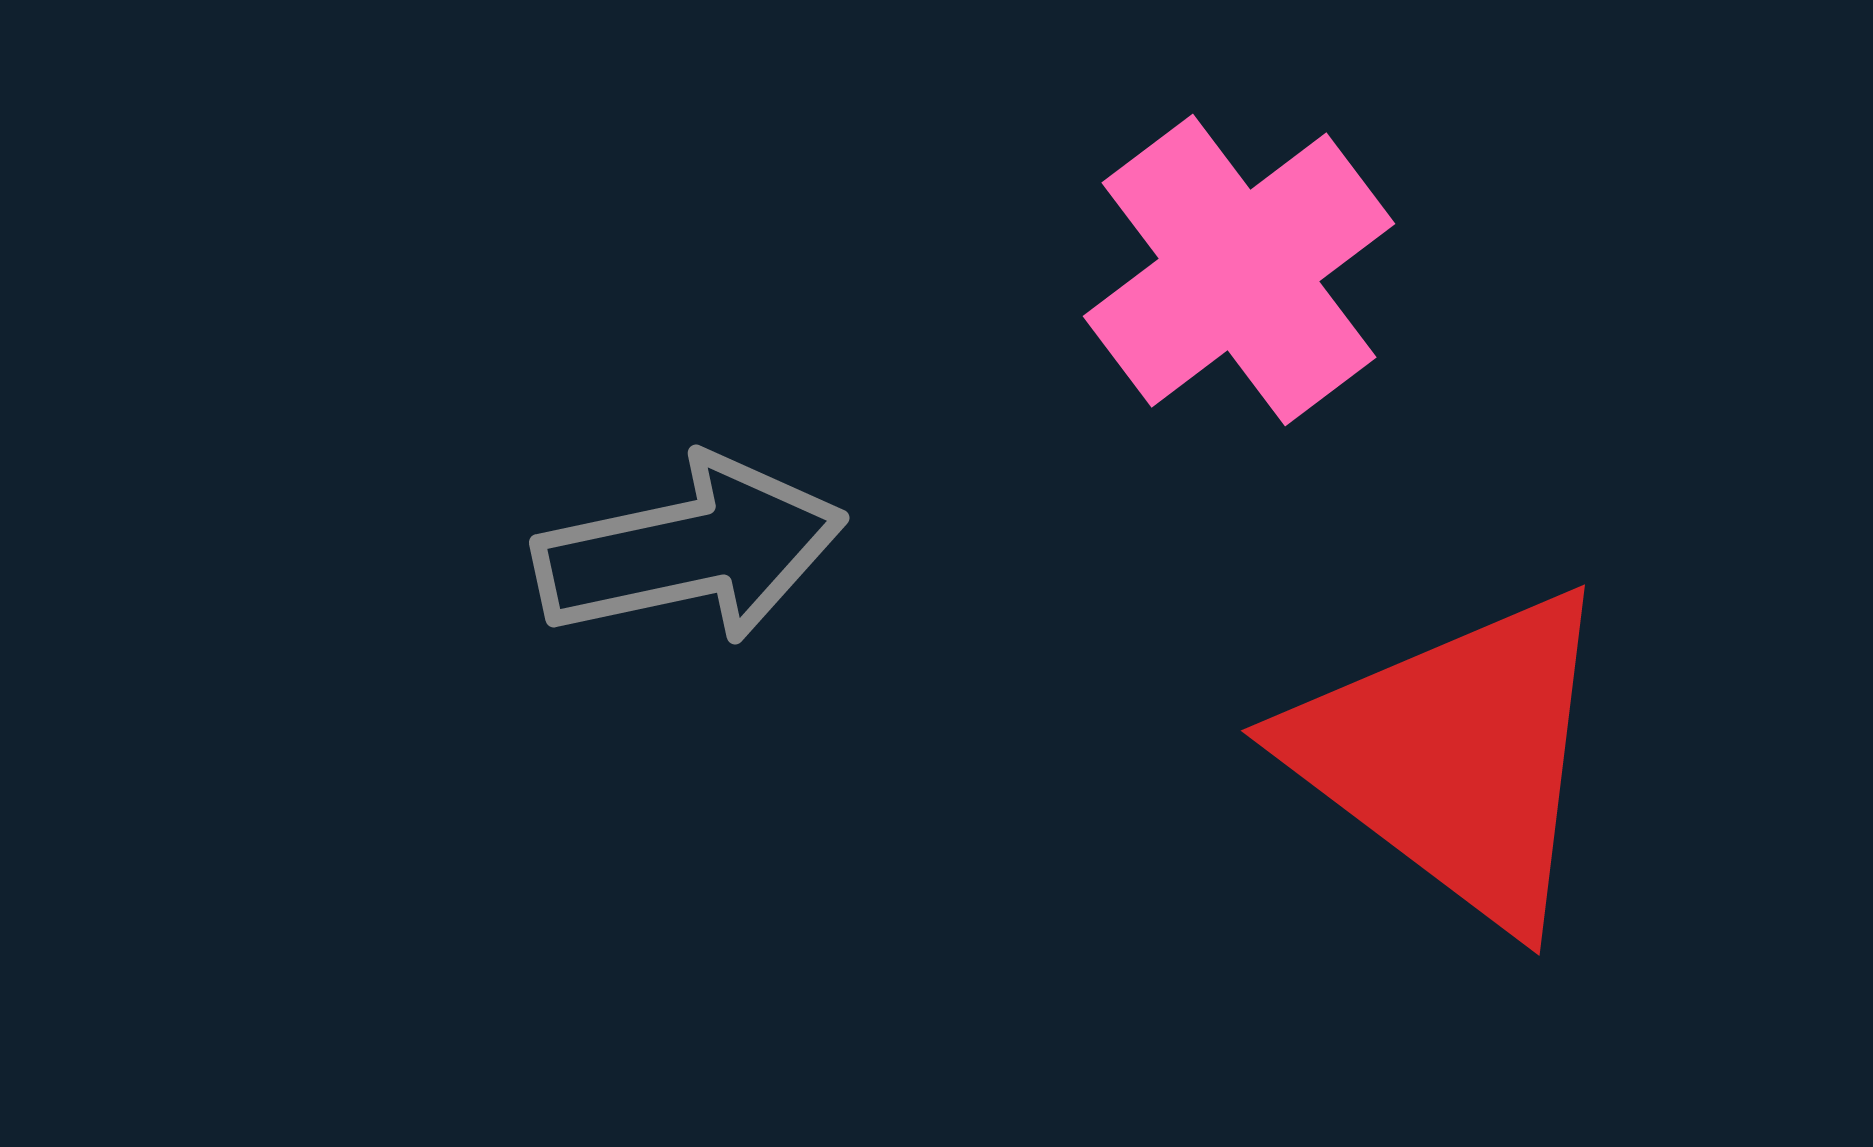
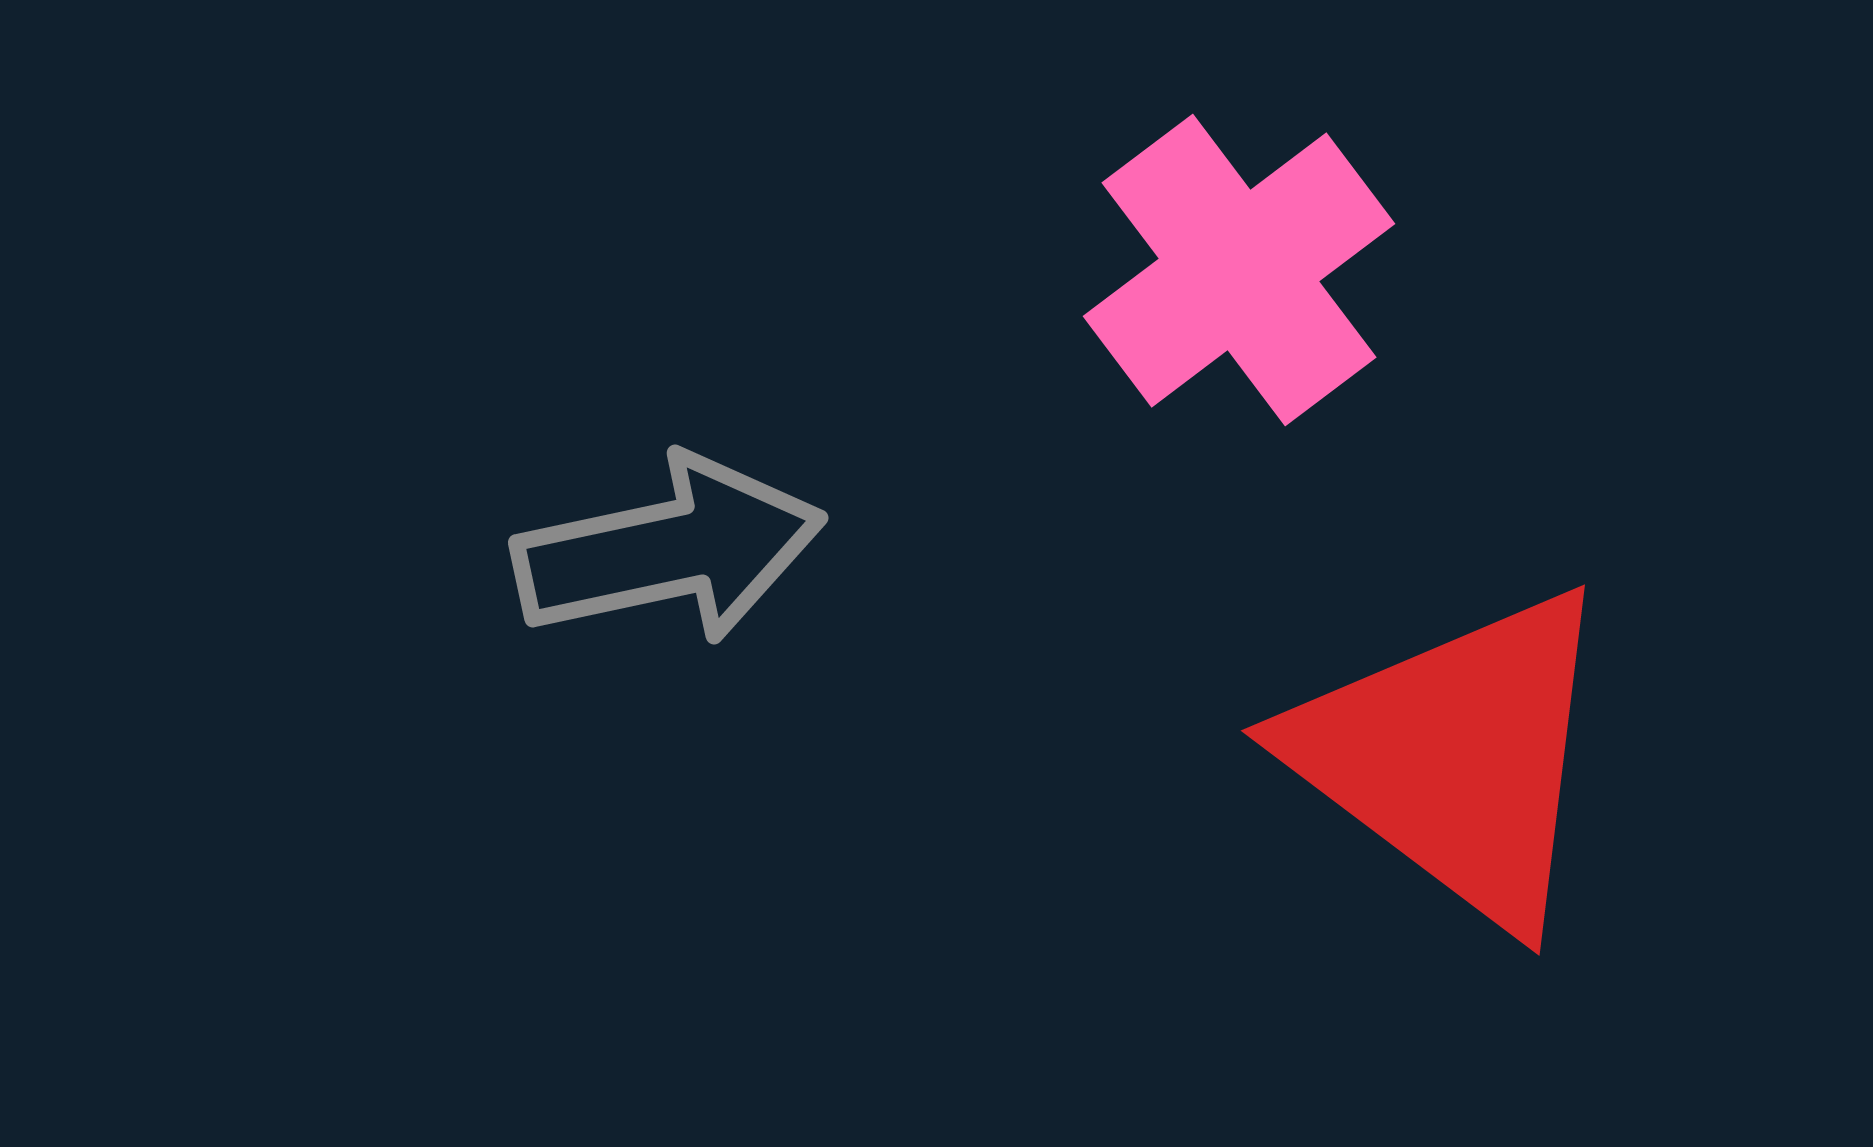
gray arrow: moved 21 px left
